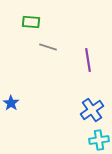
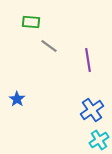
gray line: moved 1 px right, 1 px up; rotated 18 degrees clockwise
blue star: moved 6 px right, 4 px up
cyan cross: rotated 24 degrees counterclockwise
